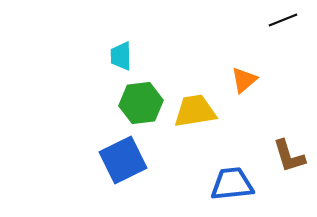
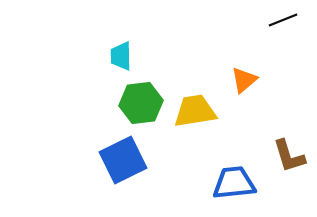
blue trapezoid: moved 2 px right, 1 px up
